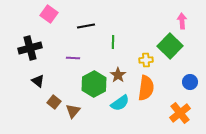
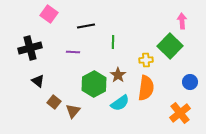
purple line: moved 6 px up
